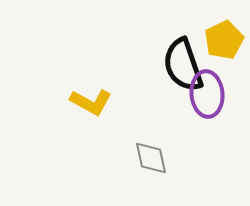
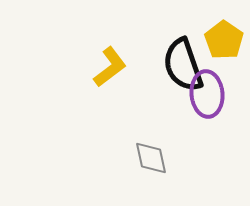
yellow pentagon: rotated 12 degrees counterclockwise
yellow L-shape: moved 19 px right, 35 px up; rotated 66 degrees counterclockwise
